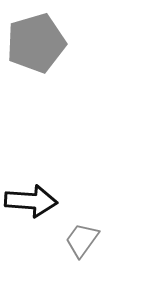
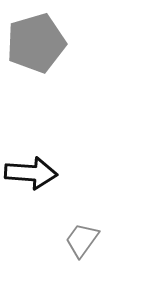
black arrow: moved 28 px up
